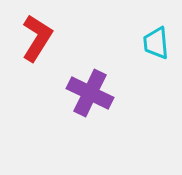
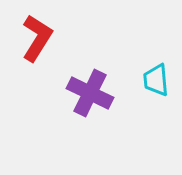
cyan trapezoid: moved 37 px down
